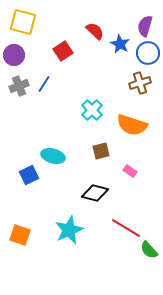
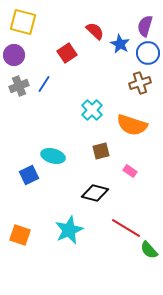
red square: moved 4 px right, 2 px down
